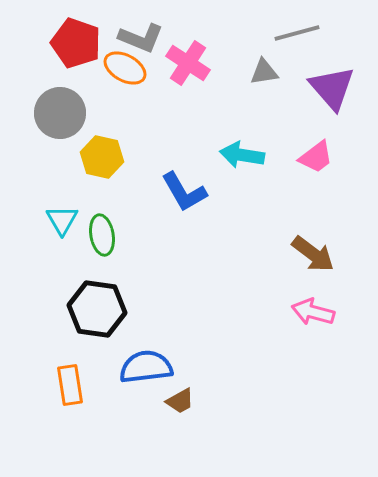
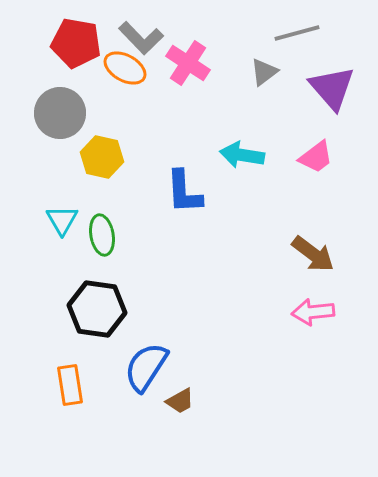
gray L-shape: rotated 24 degrees clockwise
red pentagon: rotated 9 degrees counterclockwise
gray triangle: rotated 28 degrees counterclockwise
blue L-shape: rotated 27 degrees clockwise
pink arrow: rotated 21 degrees counterclockwise
blue semicircle: rotated 50 degrees counterclockwise
